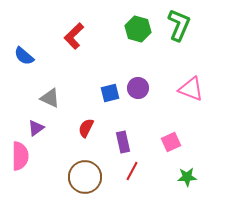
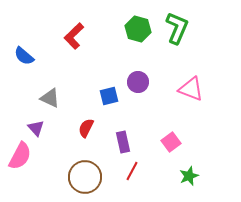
green L-shape: moved 2 px left, 3 px down
purple circle: moved 6 px up
blue square: moved 1 px left, 3 px down
purple triangle: rotated 36 degrees counterclockwise
pink square: rotated 12 degrees counterclockwise
pink semicircle: rotated 28 degrees clockwise
green star: moved 2 px right, 1 px up; rotated 18 degrees counterclockwise
